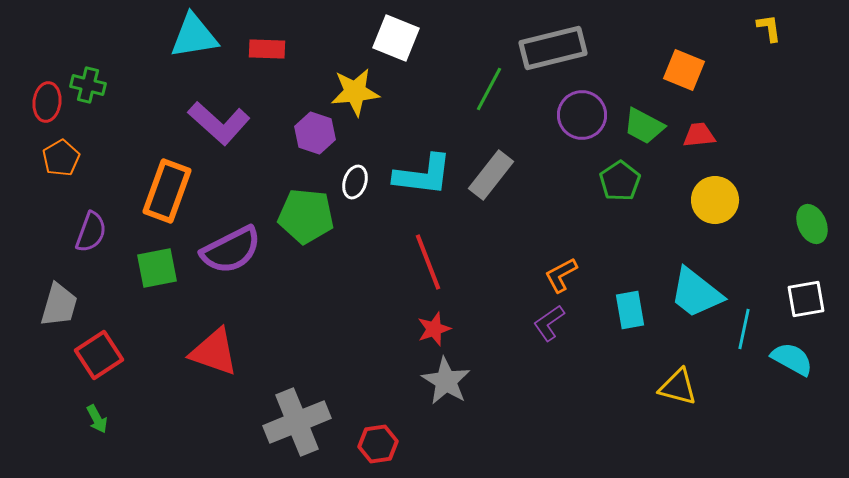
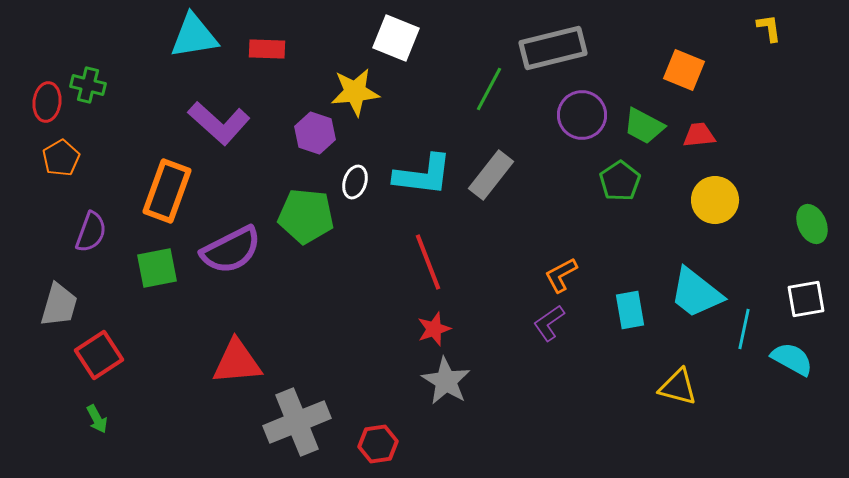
red triangle at (214, 352): moved 23 px right, 10 px down; rotated 24 degrees counterclockwise
